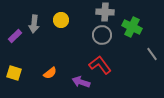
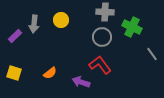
gray circle: moved 2 px down
